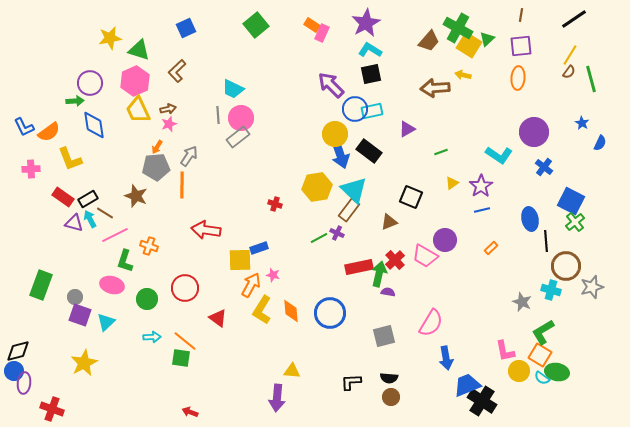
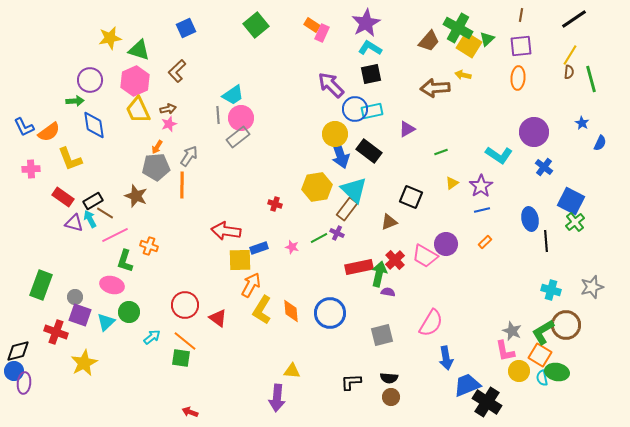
cyan L-shape at (370, 50): moved 2 px up
brown semicircle at (569, 72): rotated 32 degrees counterclockwise
purple circle at (90, 83): moved 3 px up
cyan trapezoid at (233, 89): moved 6 px down; rotated 60 degrees counterclockwise
black rectangle at (88, 199): moved 5 px right, 2 px down
brown rectangle at (349, 210): moved 2 px left, 1 px up
red arrow at (206, 230): moved 20 px right, 1 px down
purple circle at (445, 240): moved 1 px right, 4 px down
orange rectangle at (491, 248): moved 6 px left, 6 px up
brown circle at (566, 266): moved 59 px down
pink star at (273, 275): moved 19 px right, 28 px up
red circle at (185, 288): moved 17 px down
green circle at (147, 299): moved 18 px left, 13 px down
gray star at (522, 302): moved 10 px left, 29 px down
gray square at (384, 336): moved 2 px left, 1 px up
cyan arrow at (152, 337): rotated 36 degrees counterclockwise
cyan semicircle at (542, 378): rotated 42 degrees clockwise
black cross at (482, 401): moved 5 px right, 1 px down
red cross at (52, 409): moved 4 px right, 77 px up
